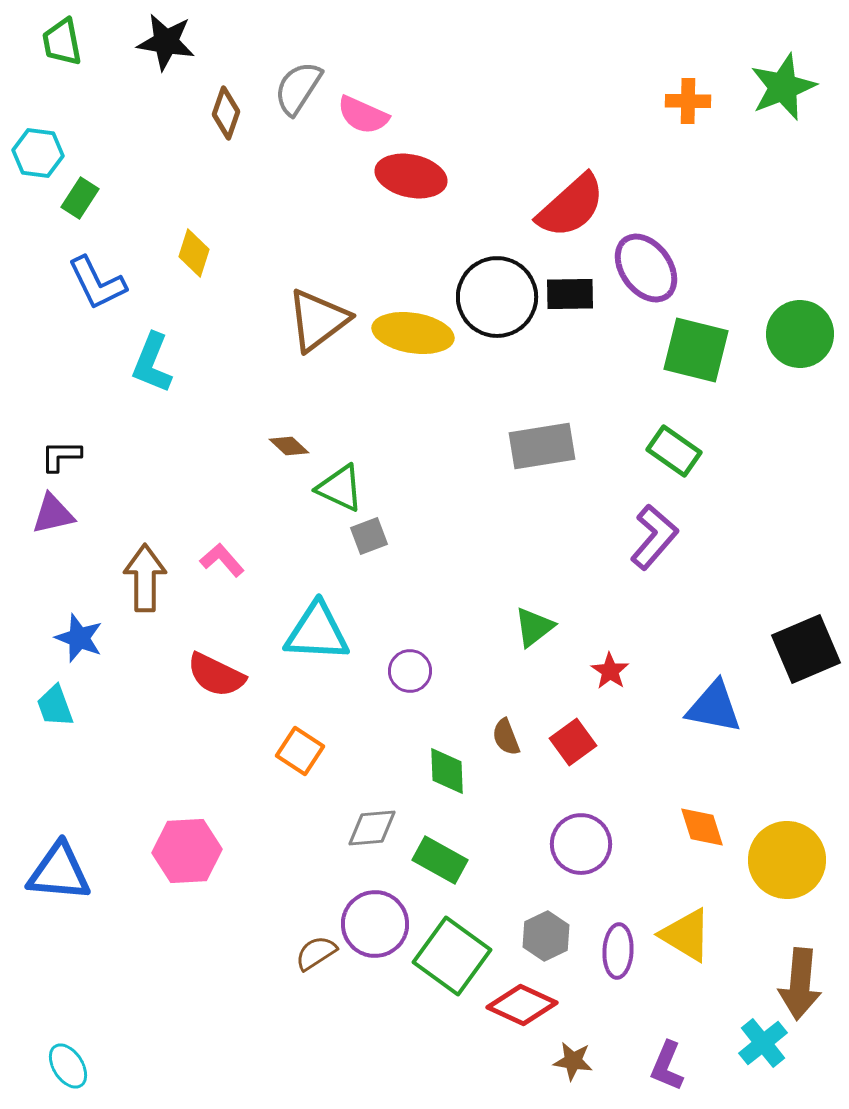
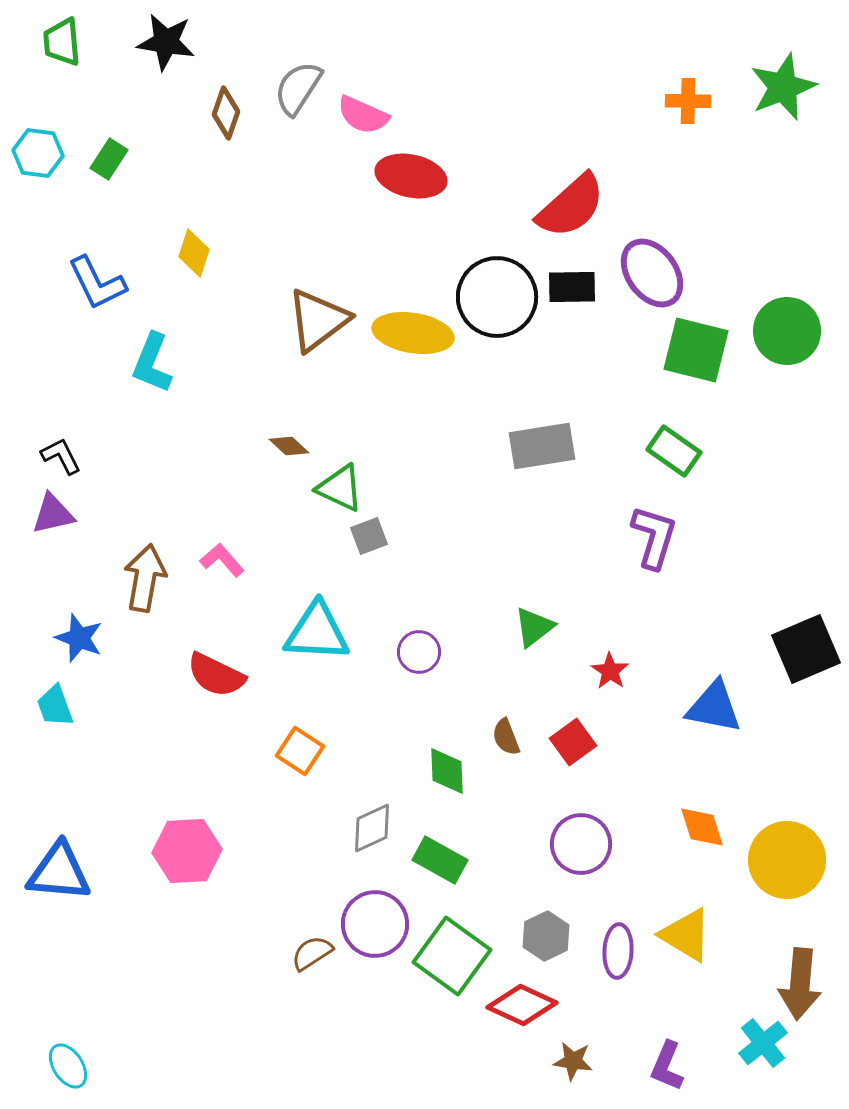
green trapezoid at (62, 42): rotated 6 degrees clockwise
green rectangle at (80, 198): moved 29 px right, 39 px up
purple ellipse at (646, 268): moved 6 px right, 5 px down
black rectangle at (570, 294): moved 2 px right, 7 px up
green circle at (800, 334): moved 13 px left, 3 px up
black L-shape at (61, 456): rotated 63 degrees clockwise
purple L-shape at (654, 537): rotated 24 degrees counterclockwise
brown arrow at (145, 578): rotated 10 degrees clockwise
purple circle at (410, 671): moved 9 px right, 19 px up
gray diamond at (372, 828): rotated 20 degrees counterclockwise
brown semicircle at (316, 953): moved 4 px left
